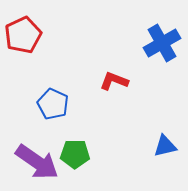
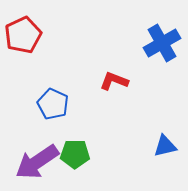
purple arrow: rotated 111 degrees clockwise
